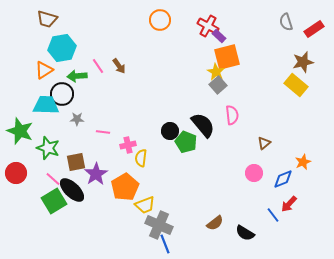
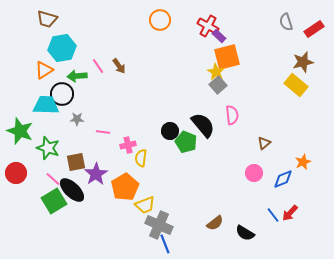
red arrow at (289, 204): moved 1 px right, 9 px down
